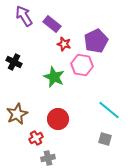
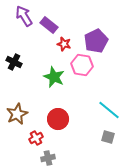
purple rectangle: moved 3 px left, 1 px down
gray square: moved 3 px right, 2 px up
